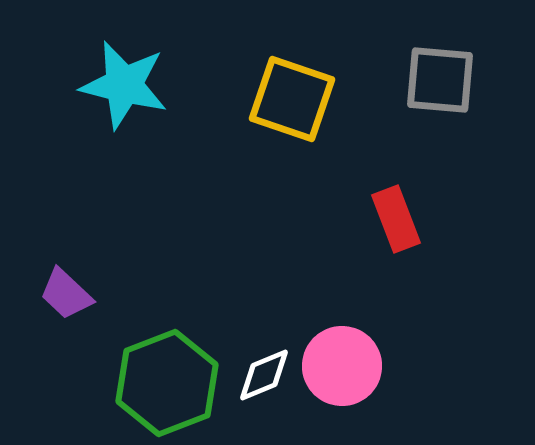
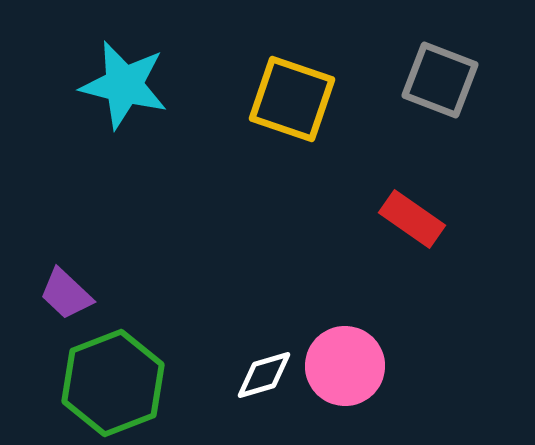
gray square: rotated 16 degrees clockwise
red rectangle: moved 16 px right; rotated 34 degrees counterclockwise
pink circle: moved 3 px right
white diamond: rotated 6 degrees clockwise
green hexagon: moved 54 px left
